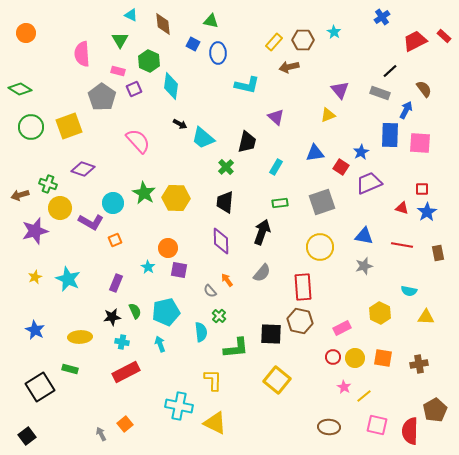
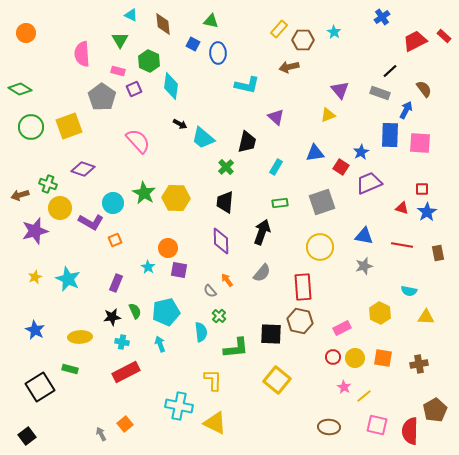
yellow rectangle at (274, 42): moved 5 px right, 13 px up
